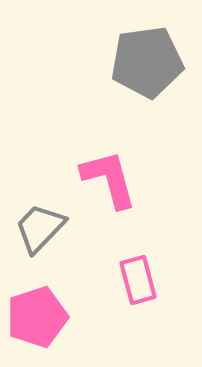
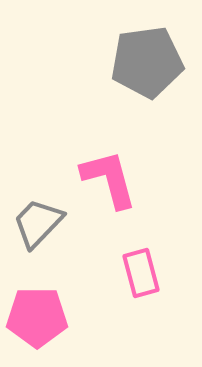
gray trapezoid: moved 2 px left, 5 px up
pink rectangle: moved 3 px right, 7 px up
pink pentagon: rotated 18 degrees clockwise
